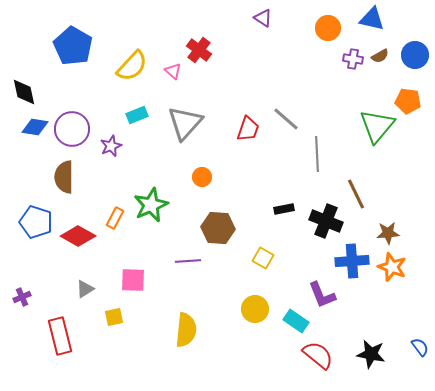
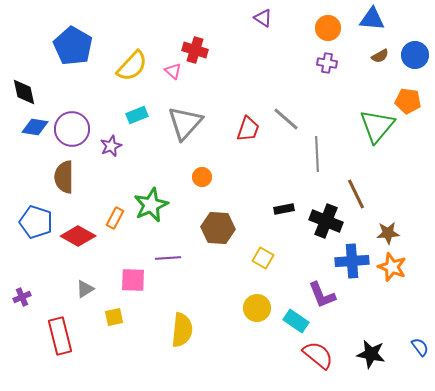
blue triangle at (372, 19): rotated 8 degrees counterclockwise
red cross at (199, 50): moved 4 px left; rotated 20 degrees counterclockwise
purple cross at (353, 59): moved 26 px left, 4 px down
purple line at (188, 261): moved 20 px left, 3 px up
yellow circle at (255, 309): moved 2 px right, 1 px up
yellow semicircle at (186, 330): moved 4 px left
